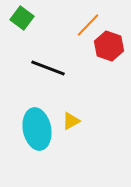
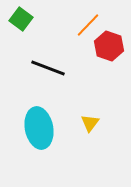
green square: moved 1 px left, 1 px down
yellow triangle: moved 19 px right, 2 px down; rotated 24 degrees counterclockwise
cyan ellipse: moved 2 px right, 1 px up
